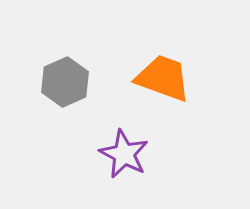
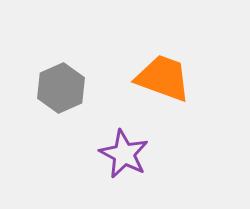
gray hexagon: moved 4 px left, 6 px down
